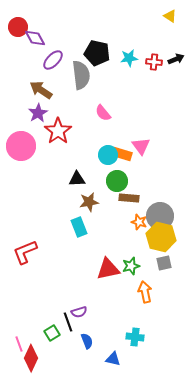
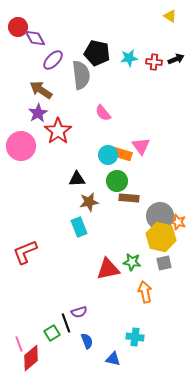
orange star: moved 39 px right
green star: moved 1 px right, 4 px up; rotated 24 degrees clockwise
black line: moved 2 px left, 1 px down
red diamond: rotated 24 degrees clockwise
